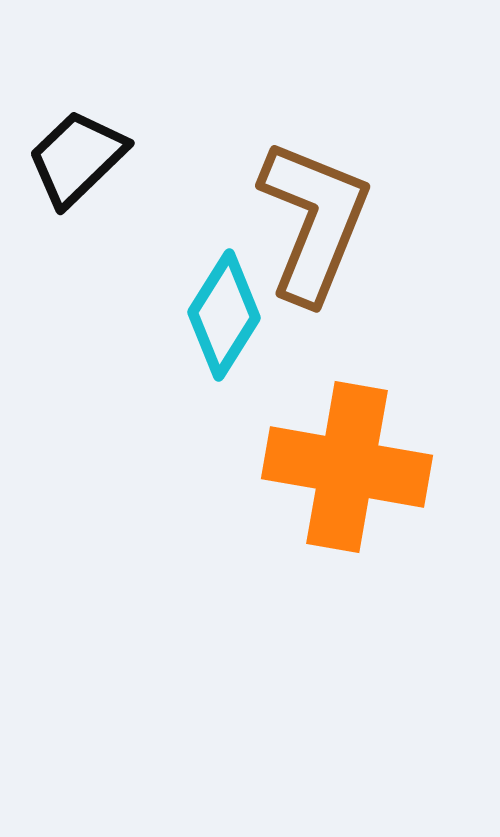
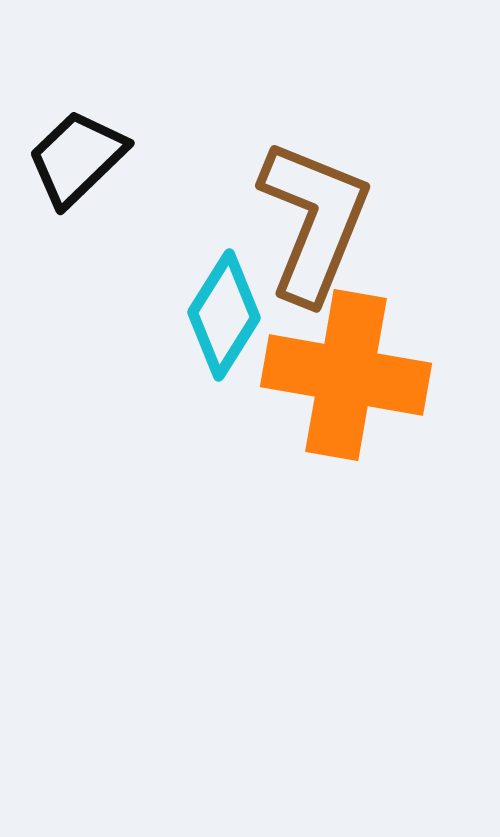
orange cross: moved 1 px left, 92 px up
